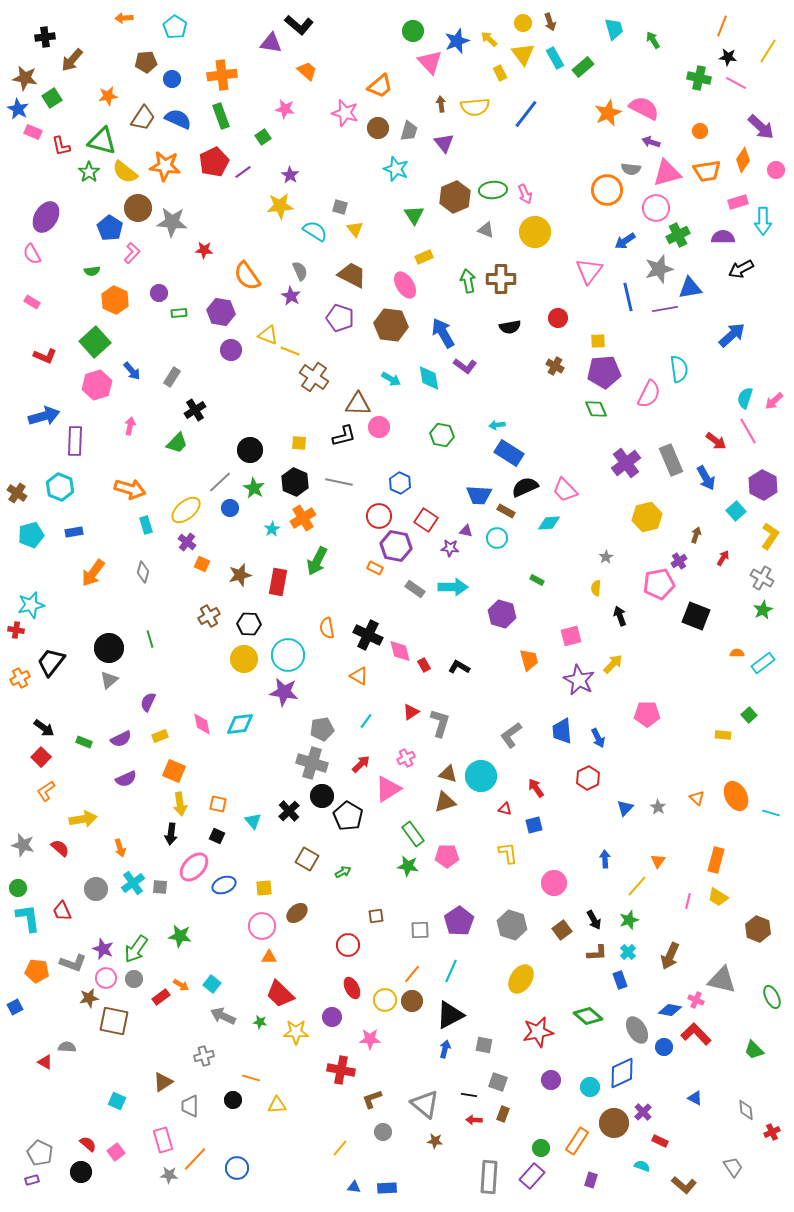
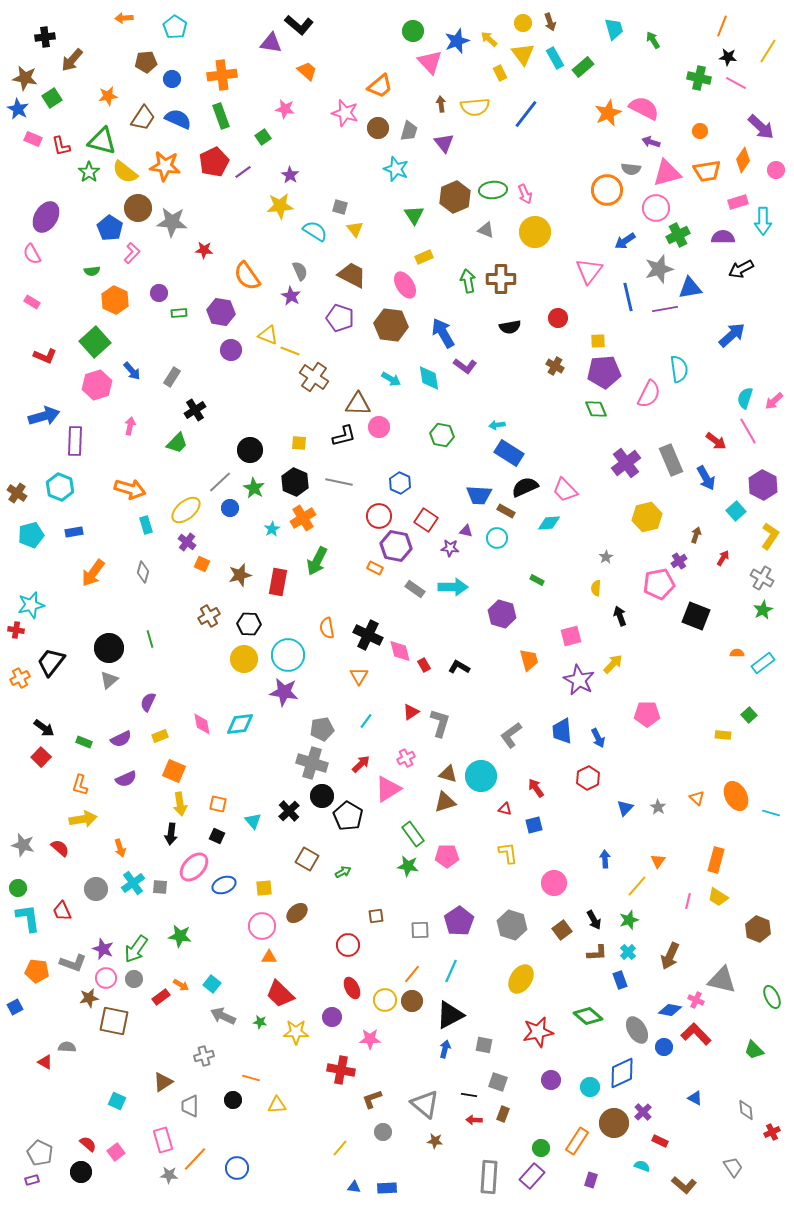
pink rectangle at (33, 132): moved 7 px down
orange triangle at (359, 676): rotated 30 degrees clockwise
orange L-shape at (46, 791): moved 34 px right, 6 px up; rotated 40 degrees counterclockwise
